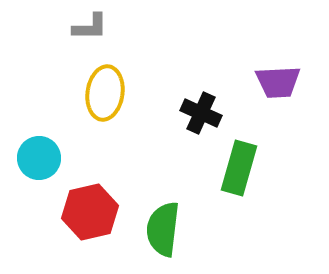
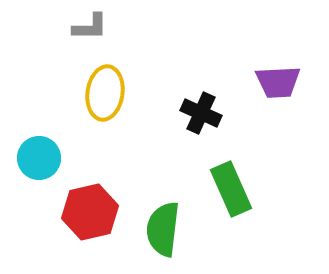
green rectangle: moved 8 px left, 21 px down; rotated 40 degrees counterclockwise
